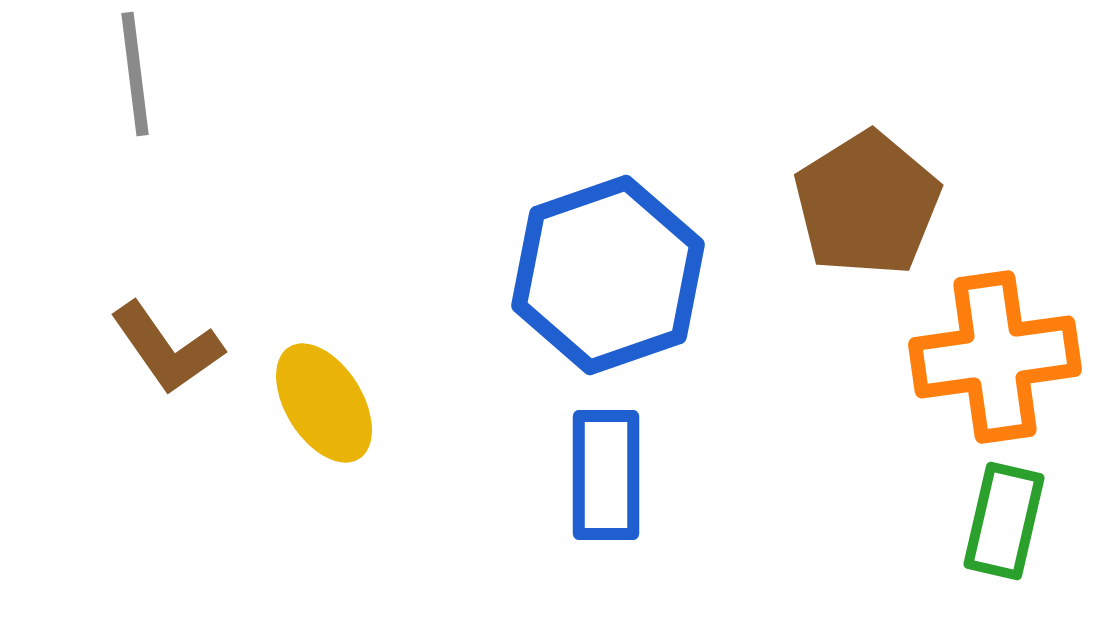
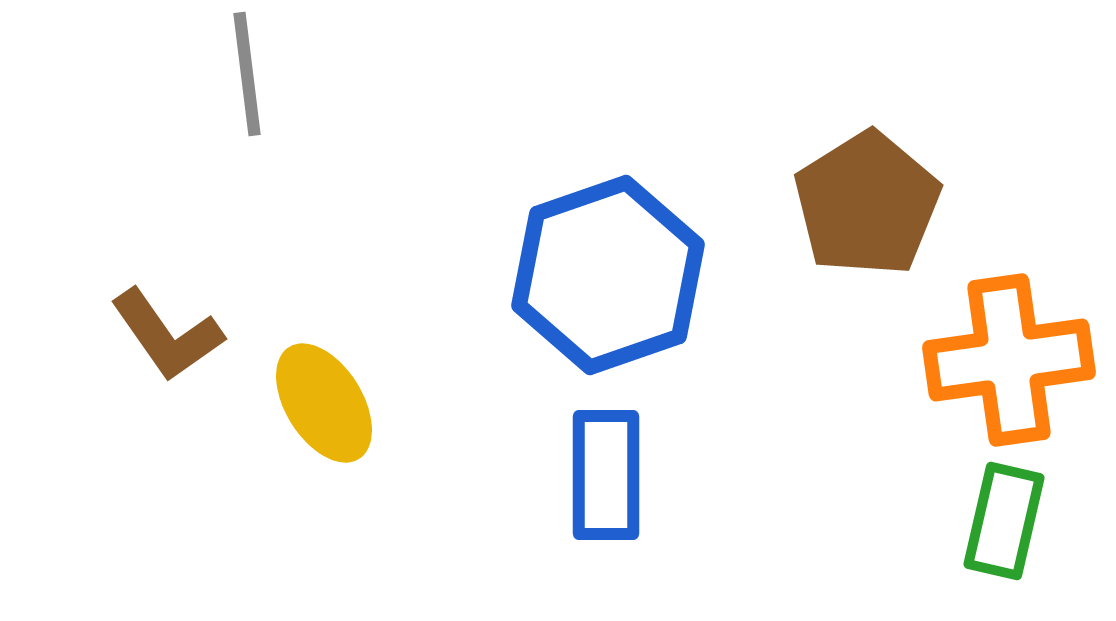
gray line: moved 112 px right
brown L-shape: moved 13 px up
orange cross: moved 14 px right, 3 px down
